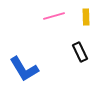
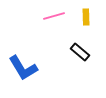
black rectangle: rotated 24 degrees counterclockwise
blue L-shape: moved 1 px left, 1 px up
